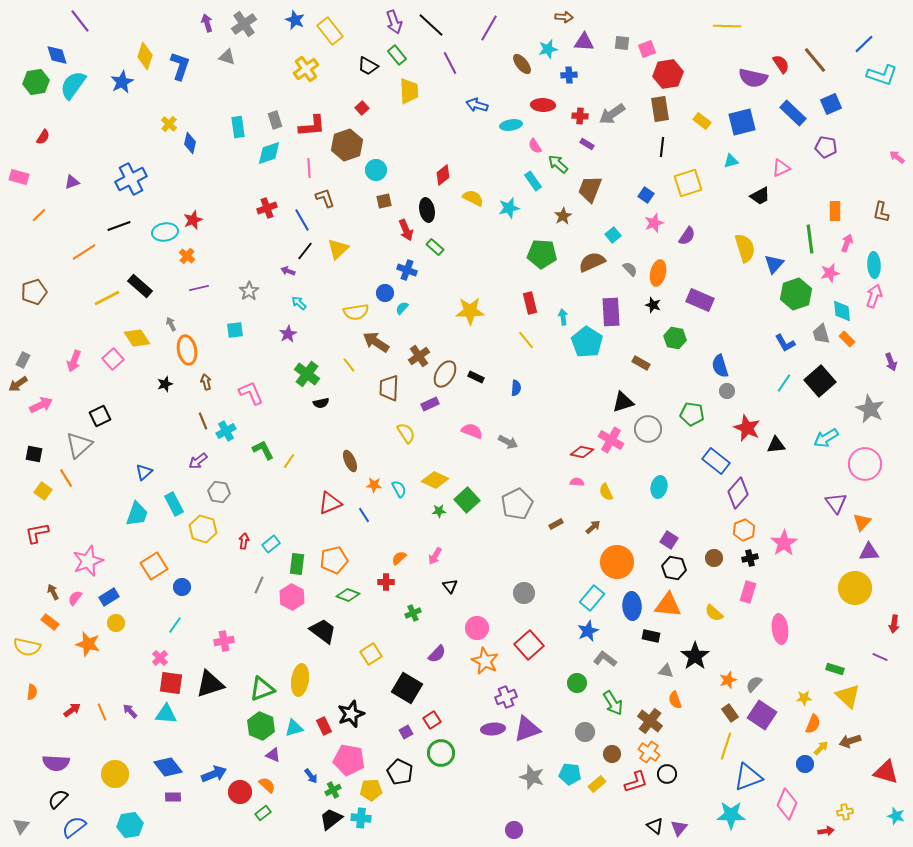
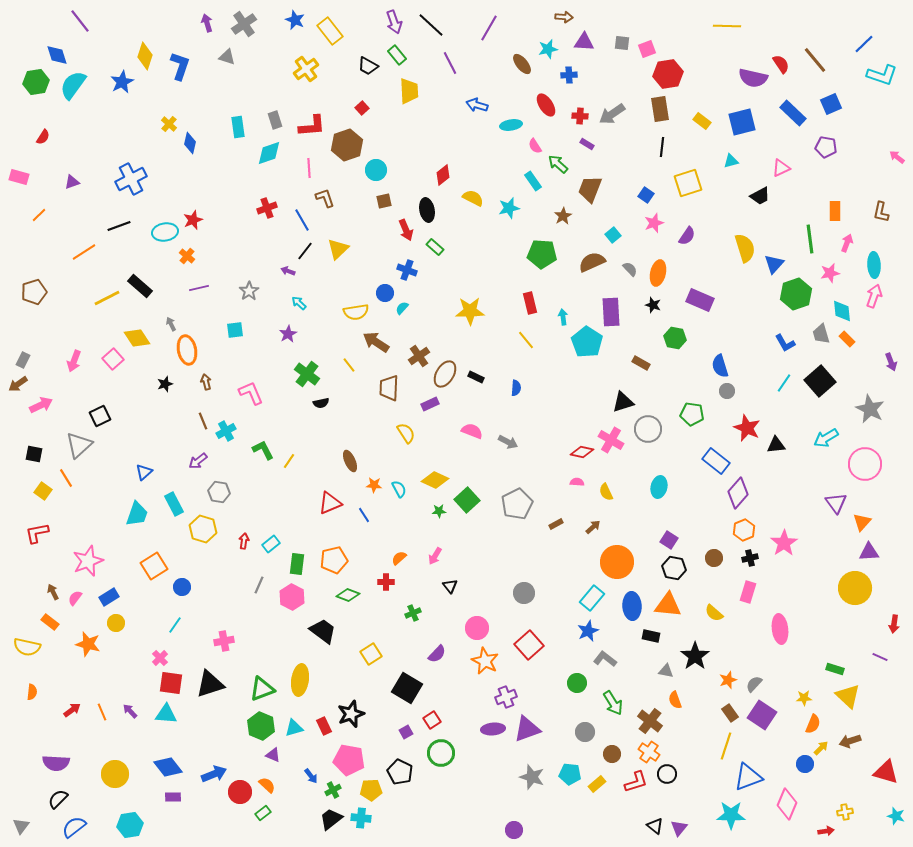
red ellipse at (543, 105): moved 3 px right; rotated 55 degrees clockwise
